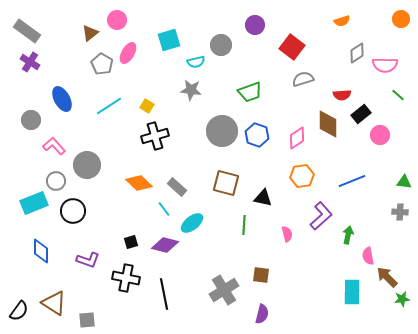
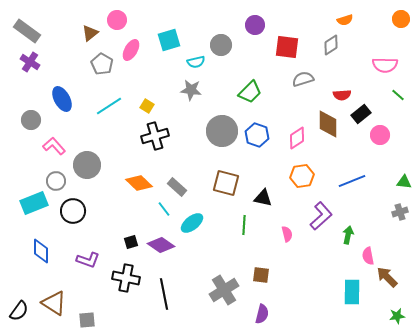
orange semicircle at (342, 21): moved 3 px right, 1 px up
red square at (292, 47): moved 5 px left; rotated 30 degrees counterclockwise
pink ellipse at (128, 53): moved 3 px right, 3 px up
gray diamond at (357, 53): moved 26 px left, 8 px up
green trapezoid at (250, 92): rotated 25 degrees counterclockwise
gray cross at (400, 212): rotated 21 degrees counterclockwise
purple diamond at (165, 245): moved 4 px left; rotated 20 degrees clockwise
green star at (402, 299): moved 5 px left, 17 px down
